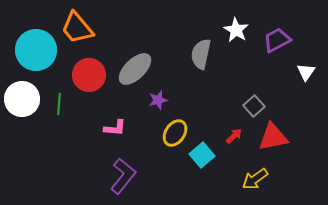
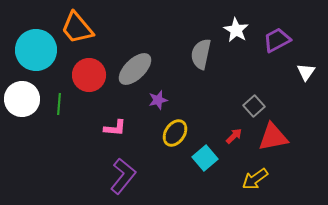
cyan square: moved 3 px right, 3 px down
